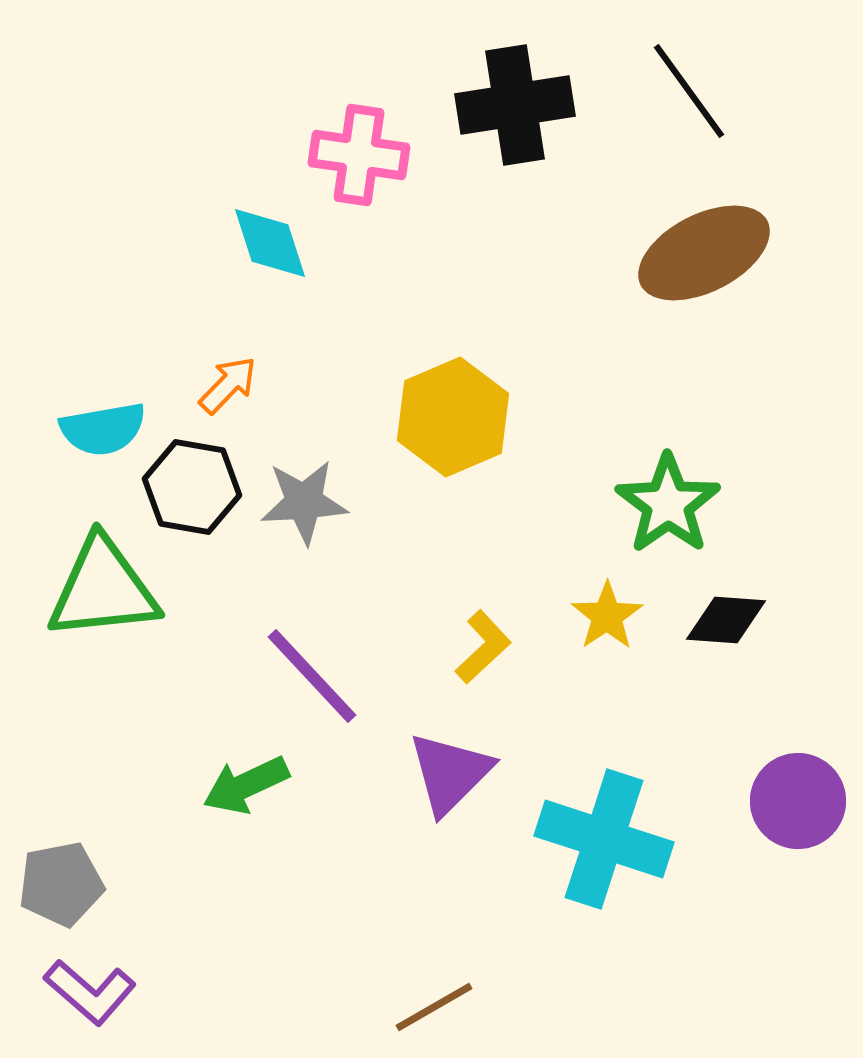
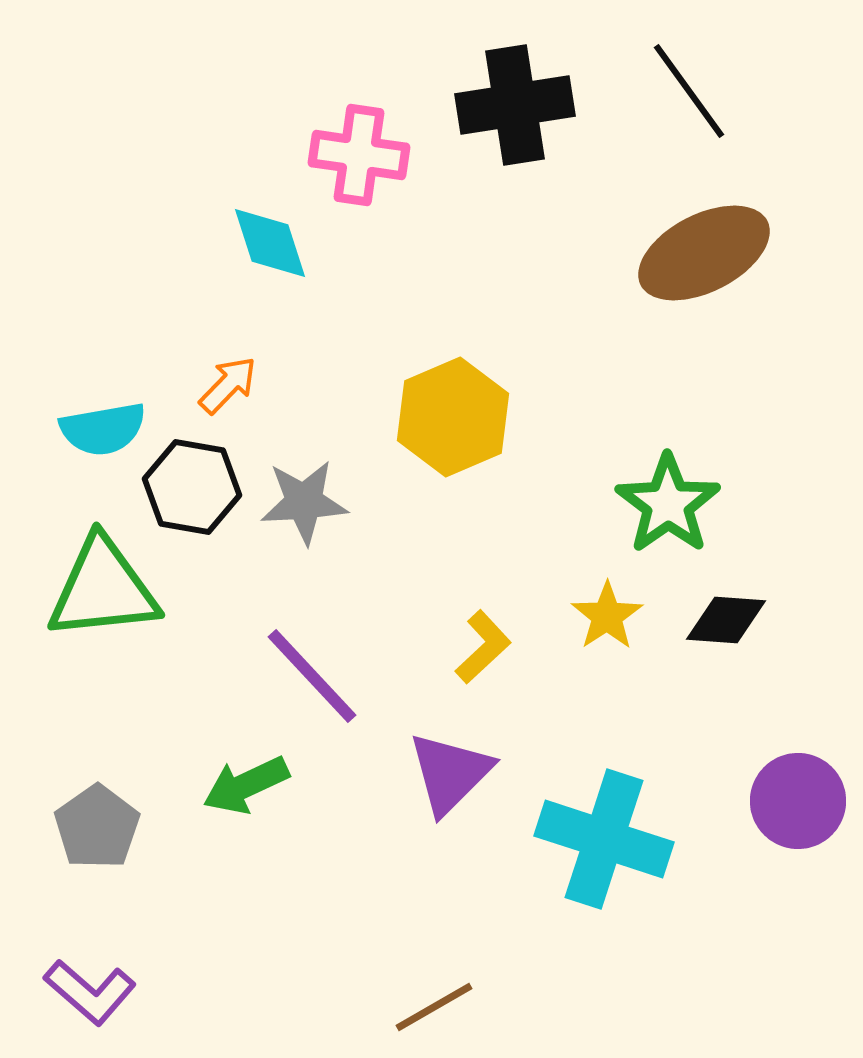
gray pentagon: moved 36 px right, 57 px up; rotated 24 degrees counterclockwise
